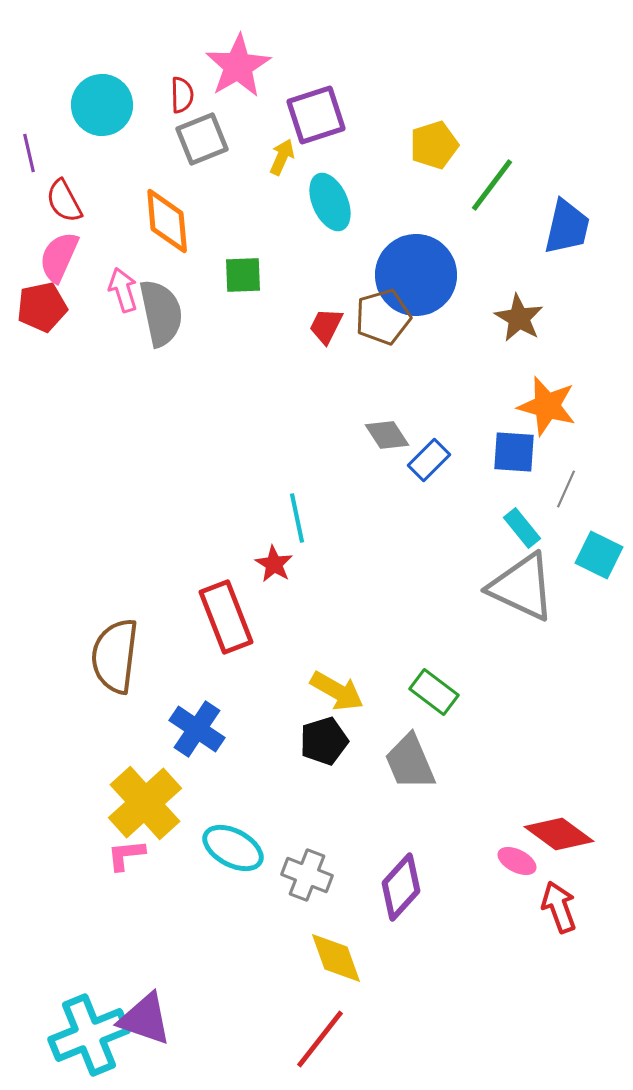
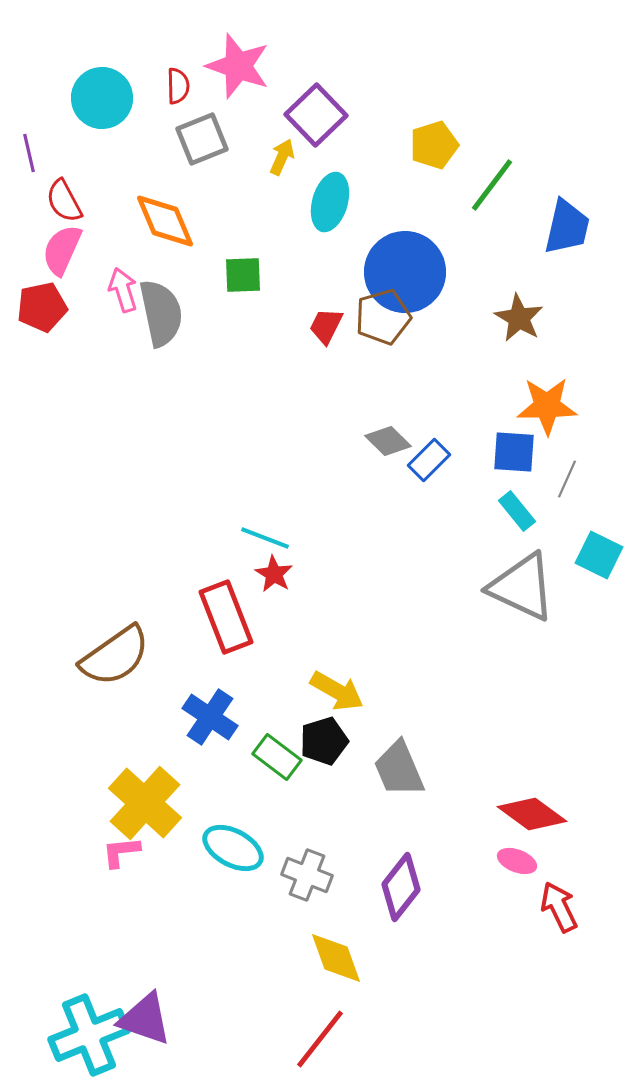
pink star at (238, 66): rotated 22 degrees counterclockwise
red semicircle at (182, 95): moved 4 px left, 9 px up
cyan circle at (102, 105): moved 7 px up
purple square at (316, 115): rotated 26 degrees counterclockwise
cyan ellipse at (330, 202): rotated 40 degrees clockwise
orange diamond at (167, 221): moved 2 px left; rotated 18 degrees counterclockwise
pink semicircle at (59, 257): moved 3 px right, 7 px up
blue circle at (416, 275): moved 11 px left, 3 px up
orange star at (547, 406): rotated 16 degrees counterclockwise
gray diamond at (387, 435): moved 1 px right, 6 px down; rotated 12 degrees counterclockwise
gray line at (566, 489): moved 1 px right, 10 px up
cyan line at (297, 518): moved 32 px left, 20 px down; rotated 57 degrees counterclockwise
cyan rectangle at (522, 528): moved 5 px left, 17 px up
red star at (274, 564): moved 10 px down
brown semicircle at (115, 656): rotated 132 degrees counterclockwise
green rectangle at (434, 692): moved 157 px left, 65 px down
blue cross at (197, 729): moved 13 px right, 12 px up
gray trapezoid at (410, 762): moved 11 px left, 7 px down
yellow cross at (145, 803): rotated 6 degrees counterclockwise
red diamond at (559, 834): moved 27 px left, 20 px up
pink L-shape at (126, 855): moved 5 px left, 3 px up
pink ellipse at (517, 861): rotated 6 degrees counterclockwise
purple diamond at (401, 887): rotated 4 degrees counterclockwise
red arrow at (559, 907): rotated 6 degrees counterclockwise
